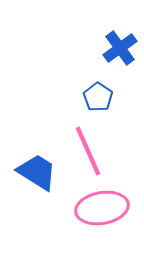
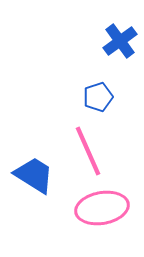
blue cross: moved 7 px up
blue pentagon: rotated 20 degrees clockwise
blue trapezoid: moved 3 px left, 3 px down
